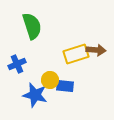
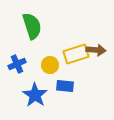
yellow circle: moved 15 px up
blue star: rotated 20 degrees clockwise
